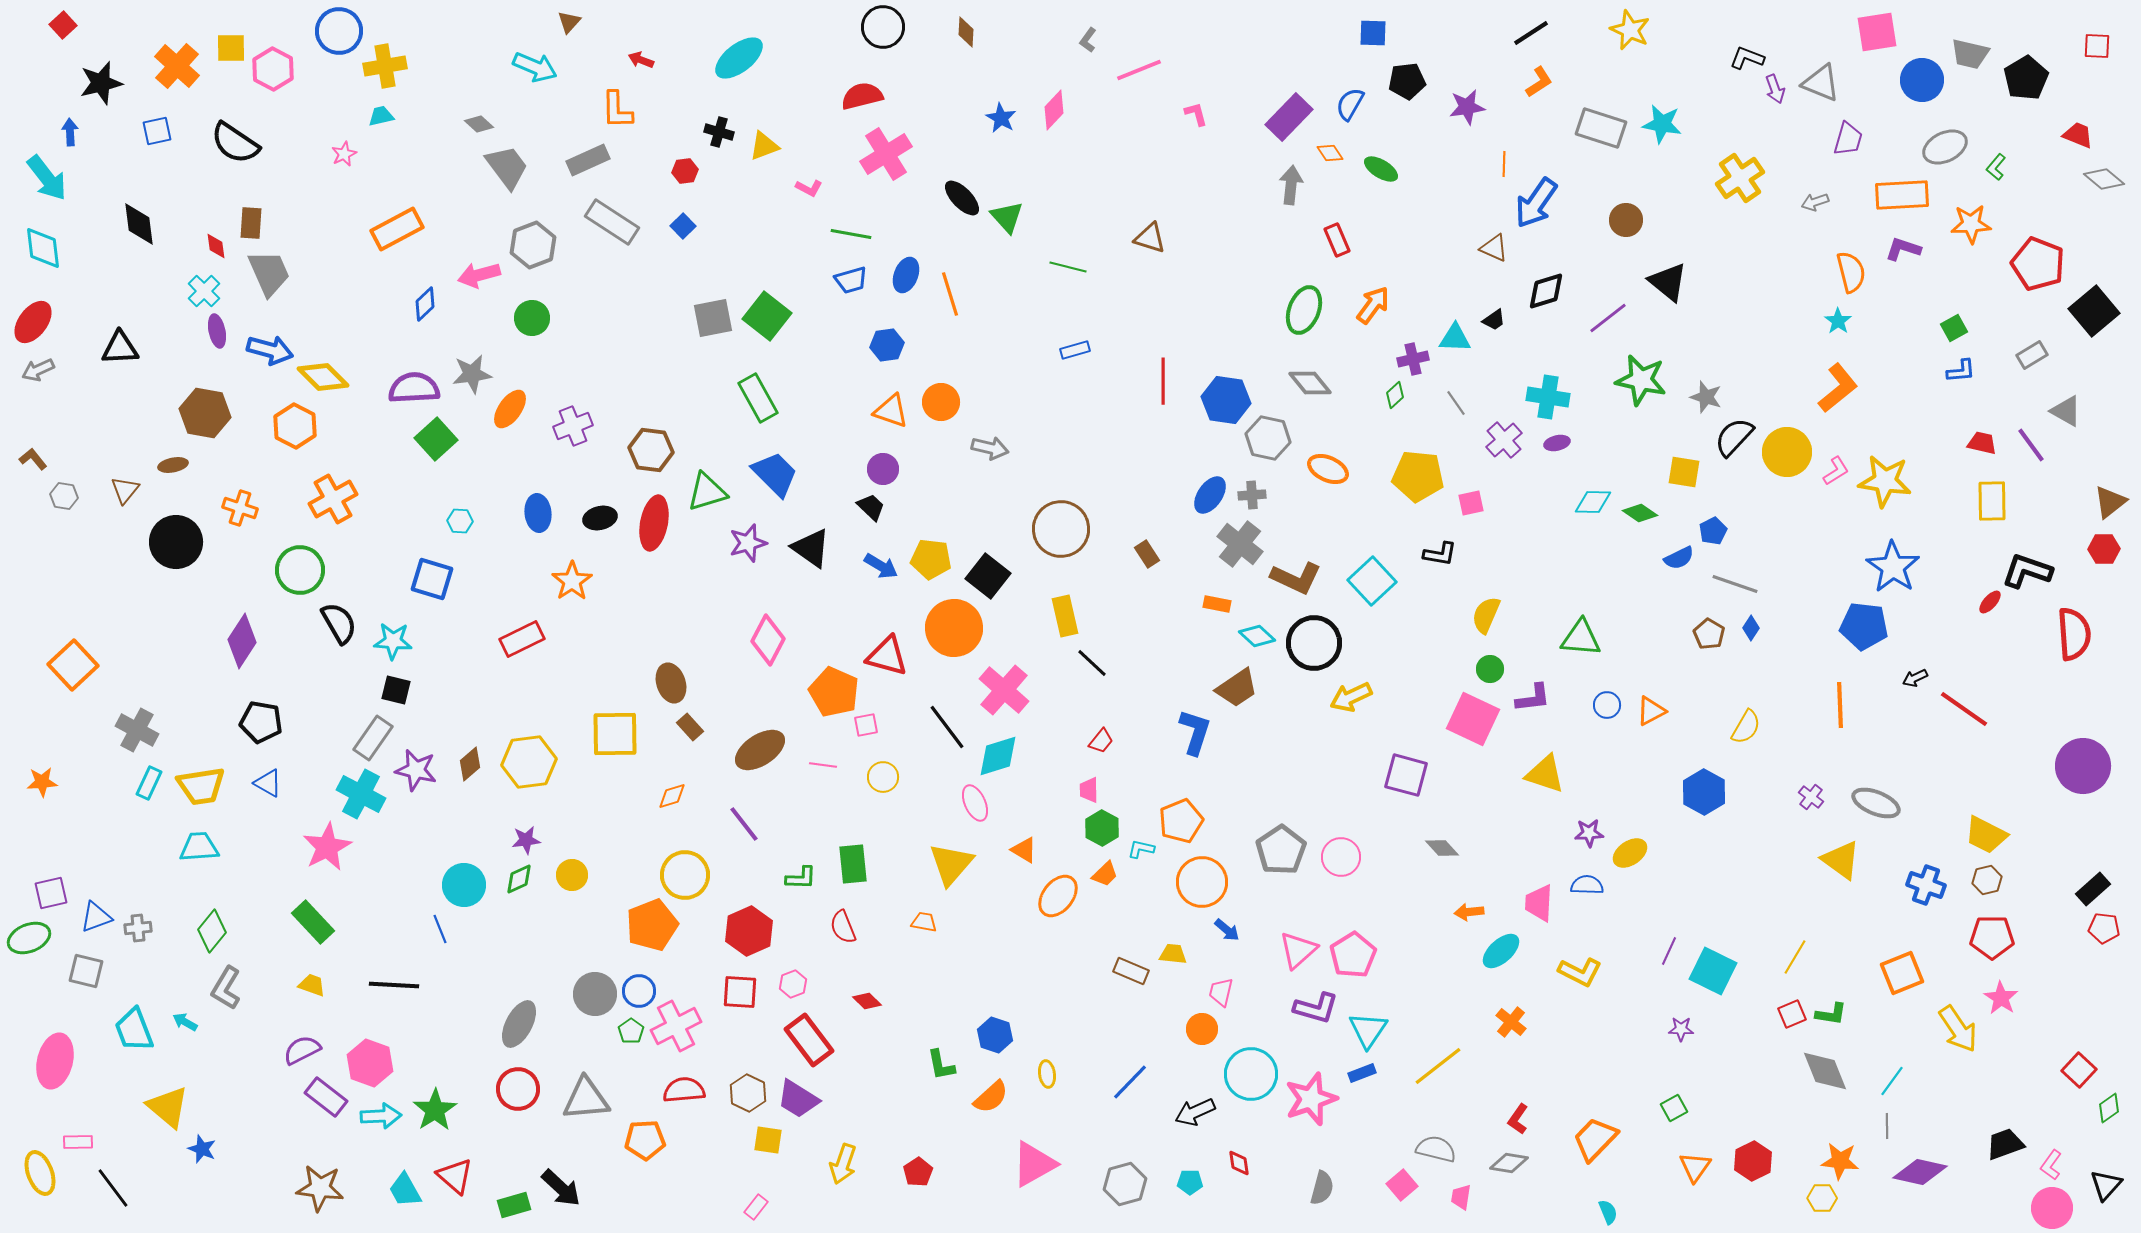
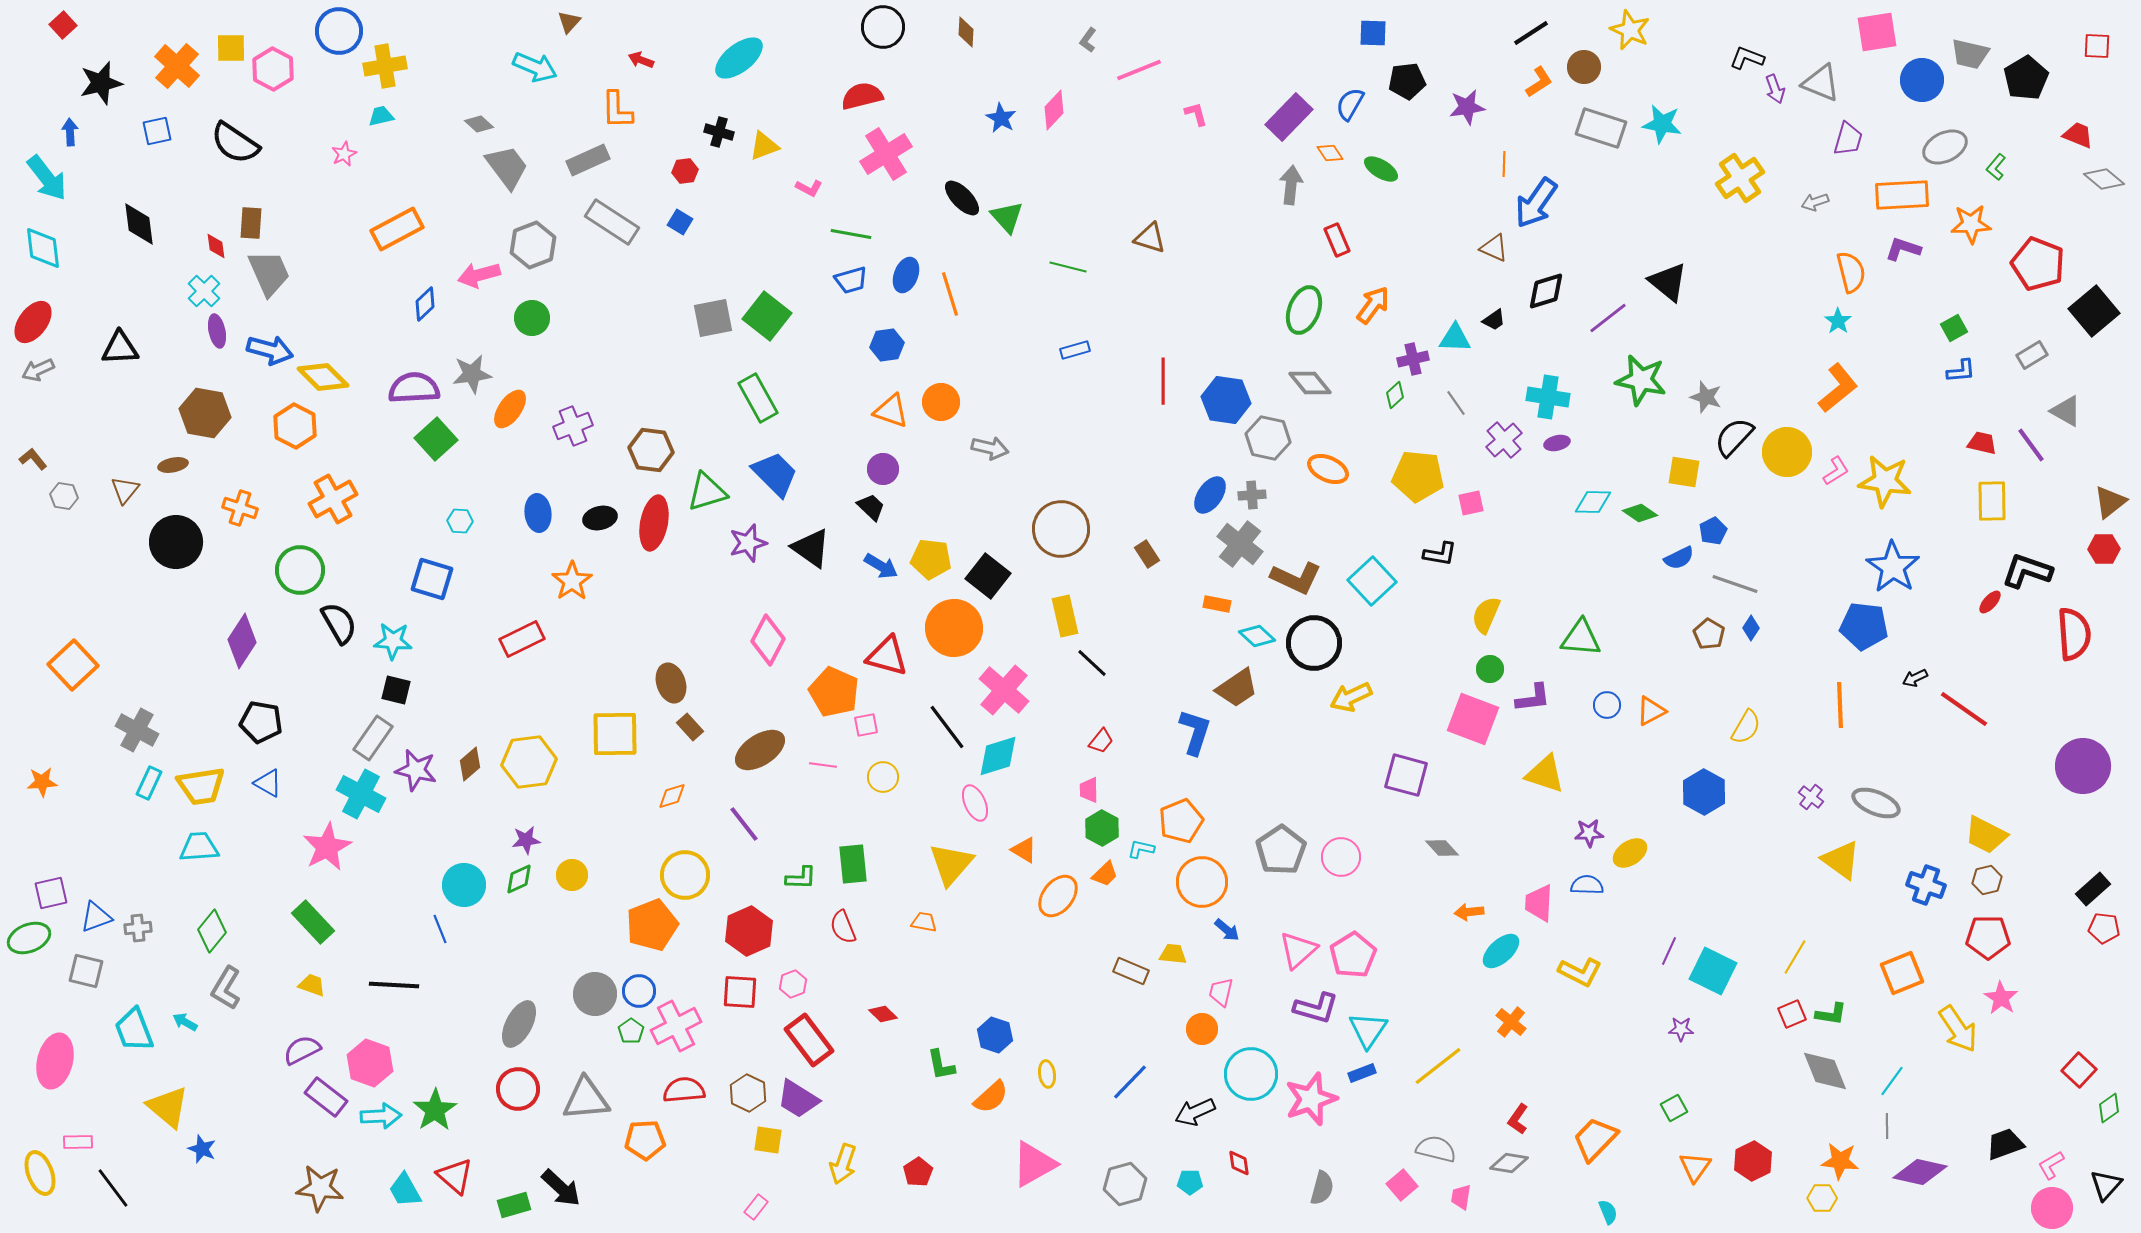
brown circle at (1626, 220): moved 42 px left, 153 px up
blue square at (683, 226): moved 3 px left, 4 px up; rotated 15 degrees counterclockwise
pink square at (1473, 719): rotated 4 degrees counterclockwise
red pentagon at (1992, 937): moved 4 px left
red diamond at (867, 1001): moved 16 px right, 13 px down
pink L-shape at (2051, 1165): rotated 24 degrees clockwise
